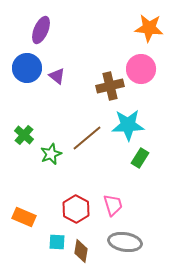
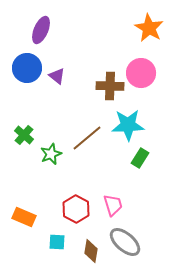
orange star: rotated 24 degrees clockwise
pink circle: moved 4 px down
brown cross: rotated 16 degrees clockwise
gray ellipse: rotated 32 degrees clockwise
brown diamond: moved 10 px right
